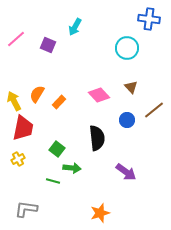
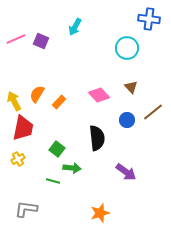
pink line: rotated 18 degrees clockwise
purple square: moved 7 px left, 4 px up
brown line: moved 1 px left, 2 px down
